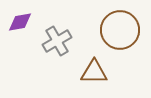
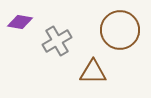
purple diamond: rotated 20 degrees clockwise
brown triangle: moved 1 px left
